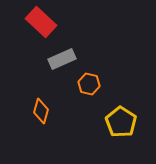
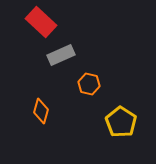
gray rectangle: moved 1 px left, 4 px up
